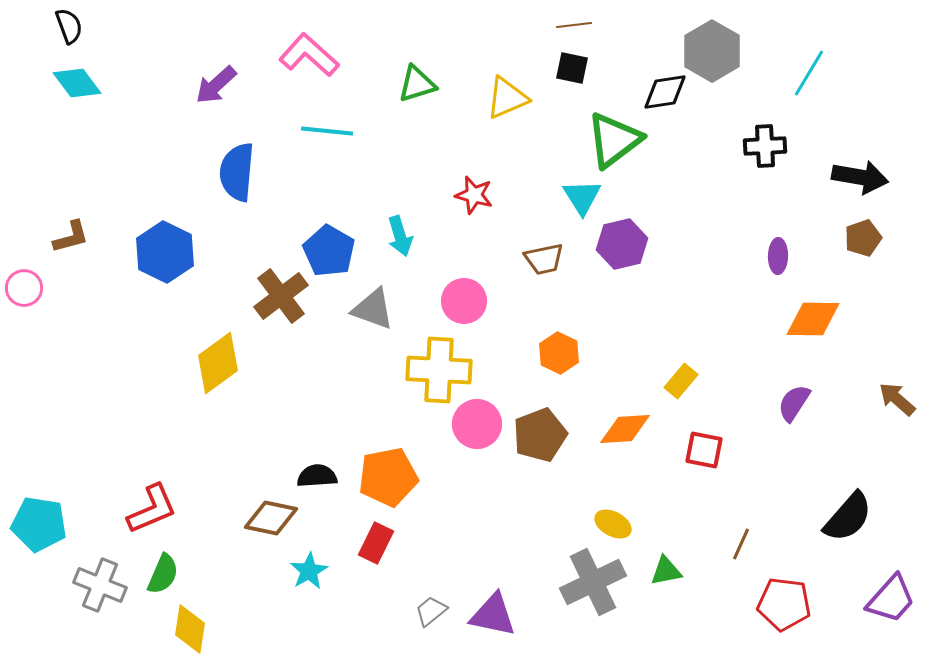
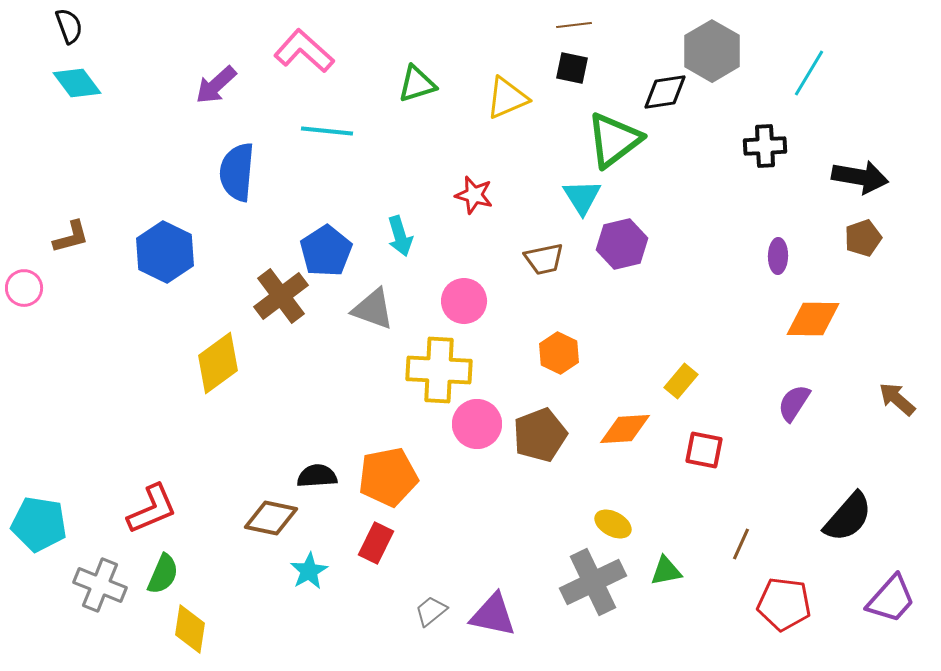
pink L-shape at (309, 55): moved 5 px left, 4 px up
blue pentagon at (329, 251): moved 3 px left; rotated 9 degrees clockwise
